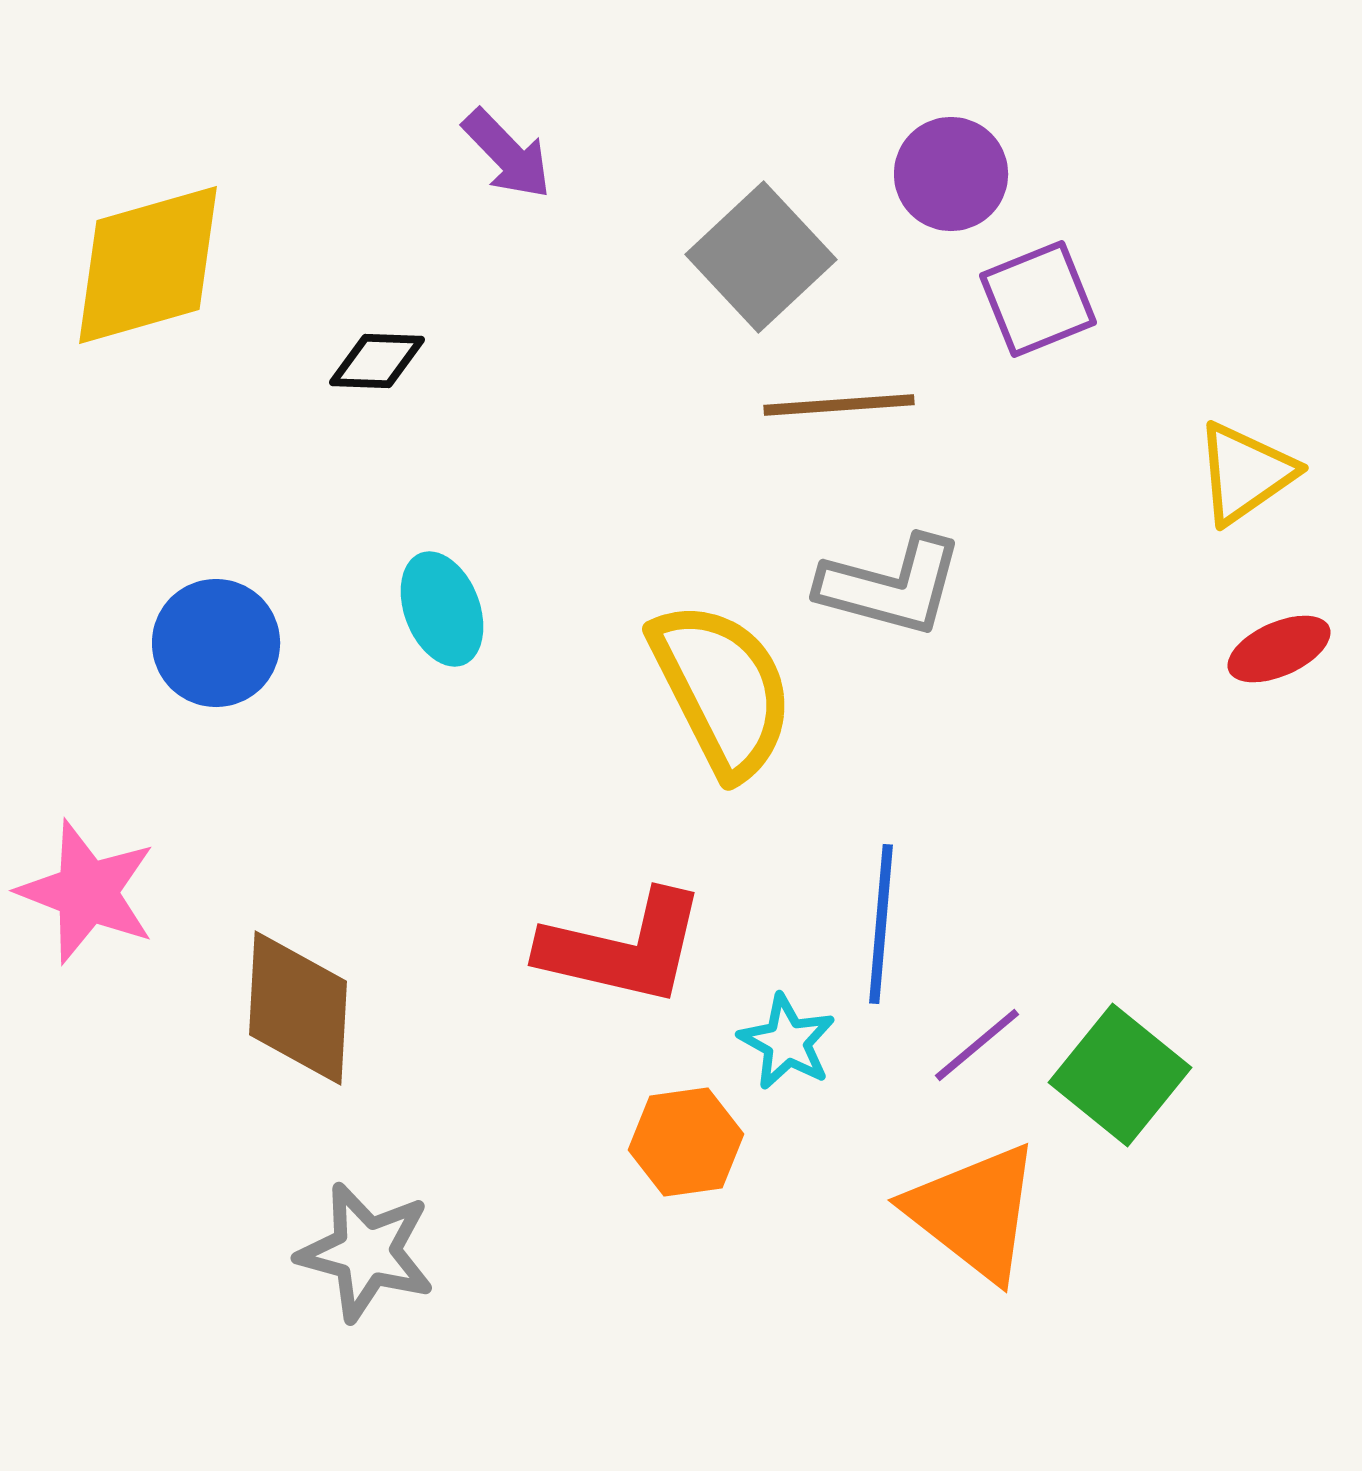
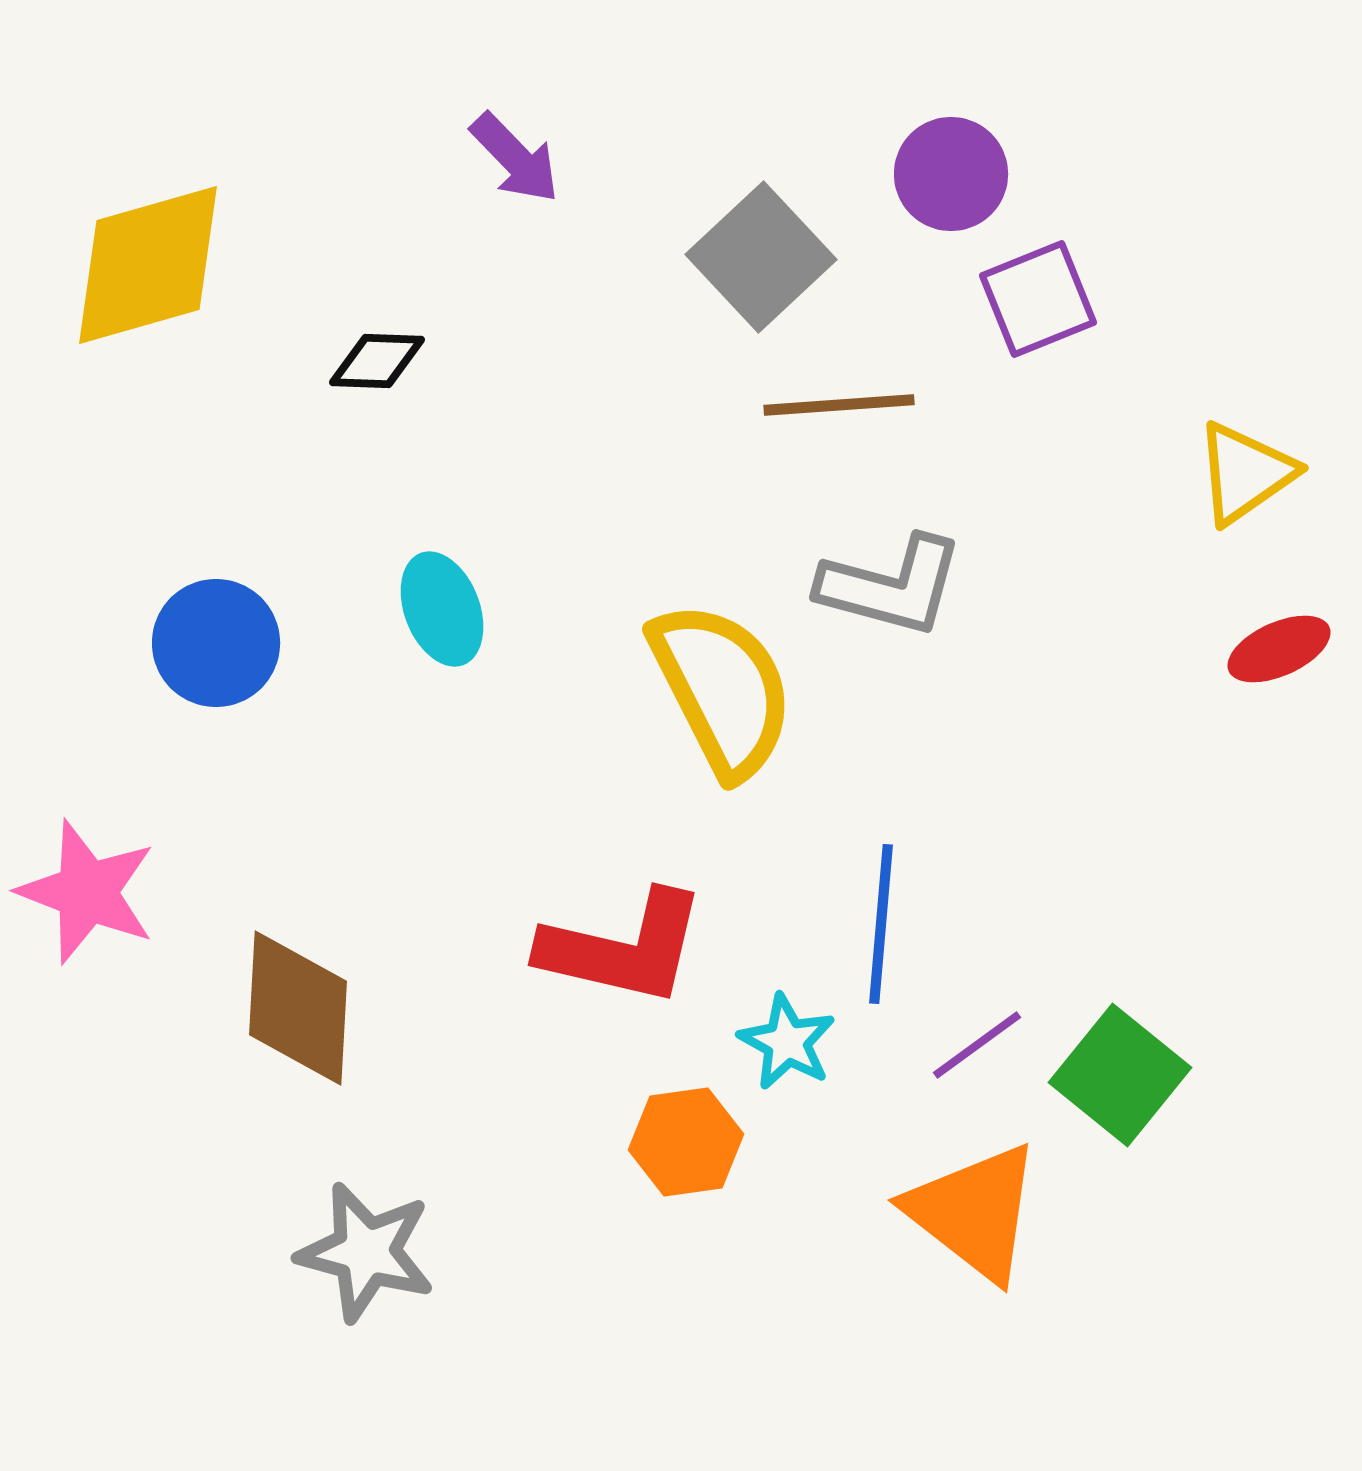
purple arrow: moved 8 px right, 4 px down
purple line: rotated 4 degrees clockwise
